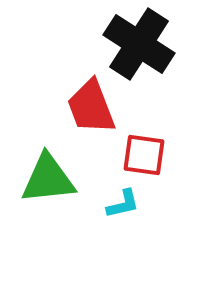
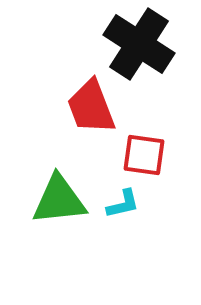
green triangle: moved 11 px right, 21 px down
